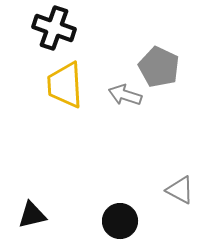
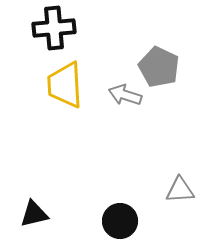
black cross: rotated 24 degrees counterclockwise
gray triangle: rotated 32 degrees counterclockwise
black triangle: moved 2 px right, 1 px up
